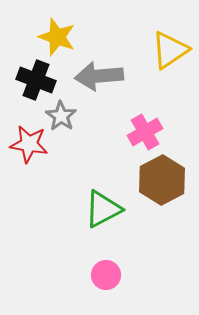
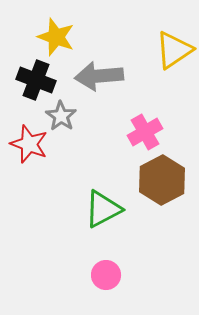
yellow star: moved 1 px left
yellow triangle: moved 4 px right
red star: rotated 12 degrees clockwise
